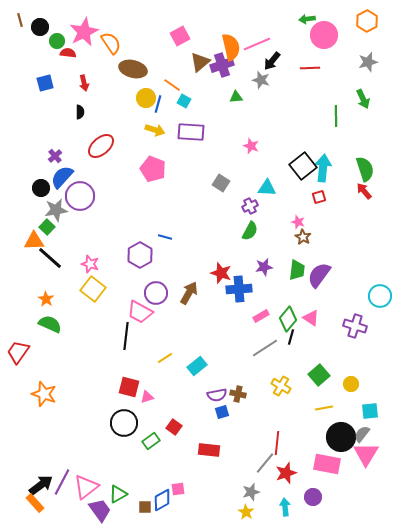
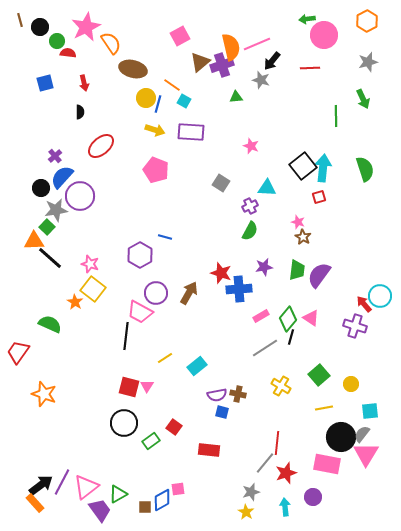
pink star at (84, 32): moved 2 px right, 5 px up
pink pentagon at (153, 169): moved 3 px right, 1 px down
red arrow at (364, 191): moved 113 px down
orange star at (46, 299): moved 29 px right, 3 px down
pink triangle at (147, 397): moved 11 px up; rotated 40 degrees counterclockwise
blue square at (222, 412): rotated 32 degrees clockwise
